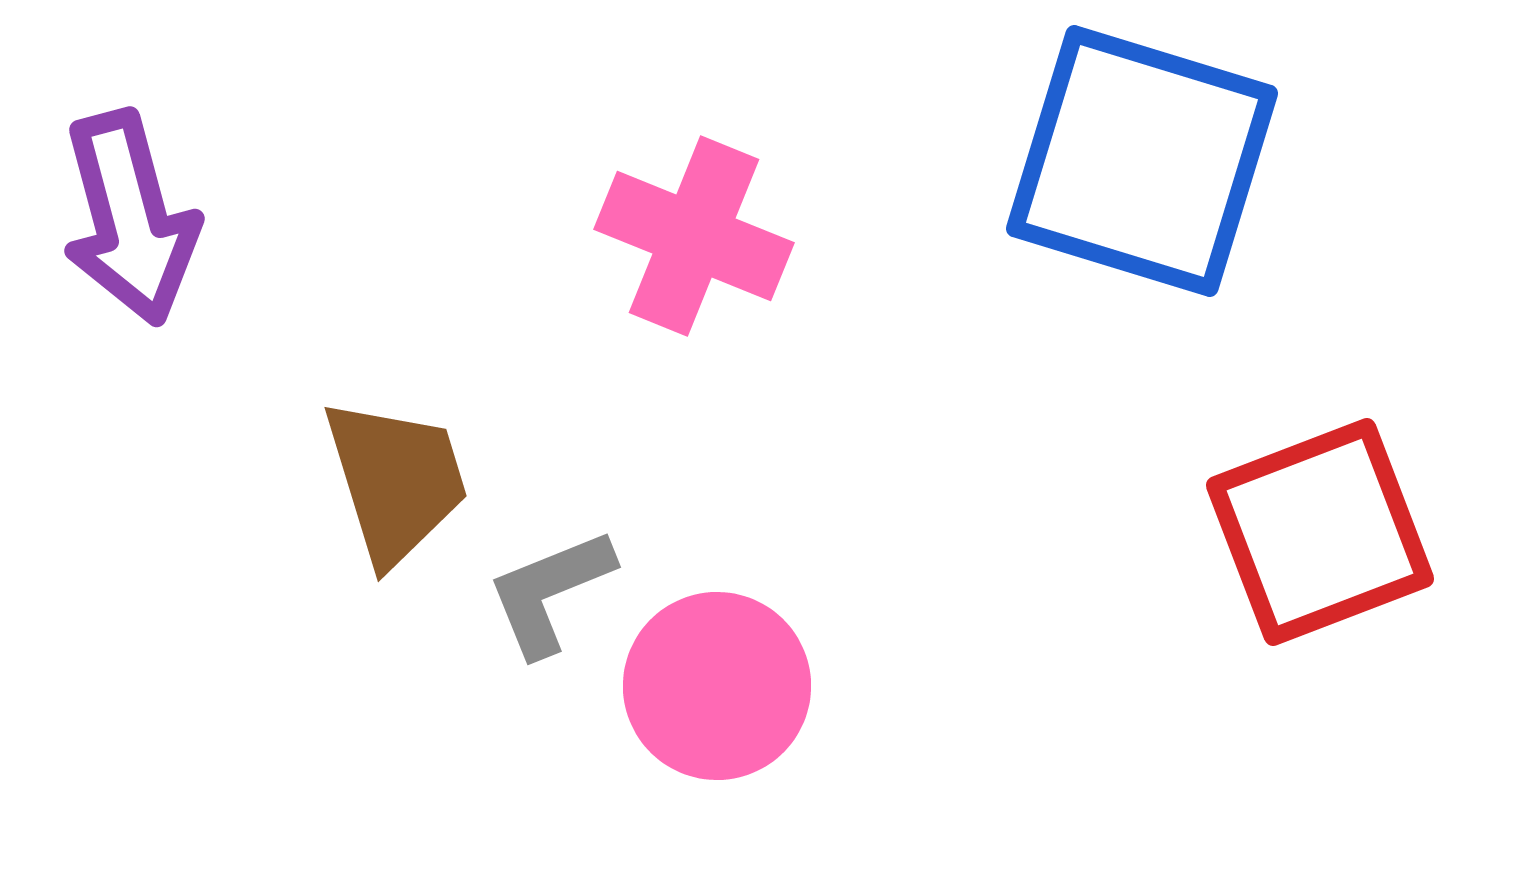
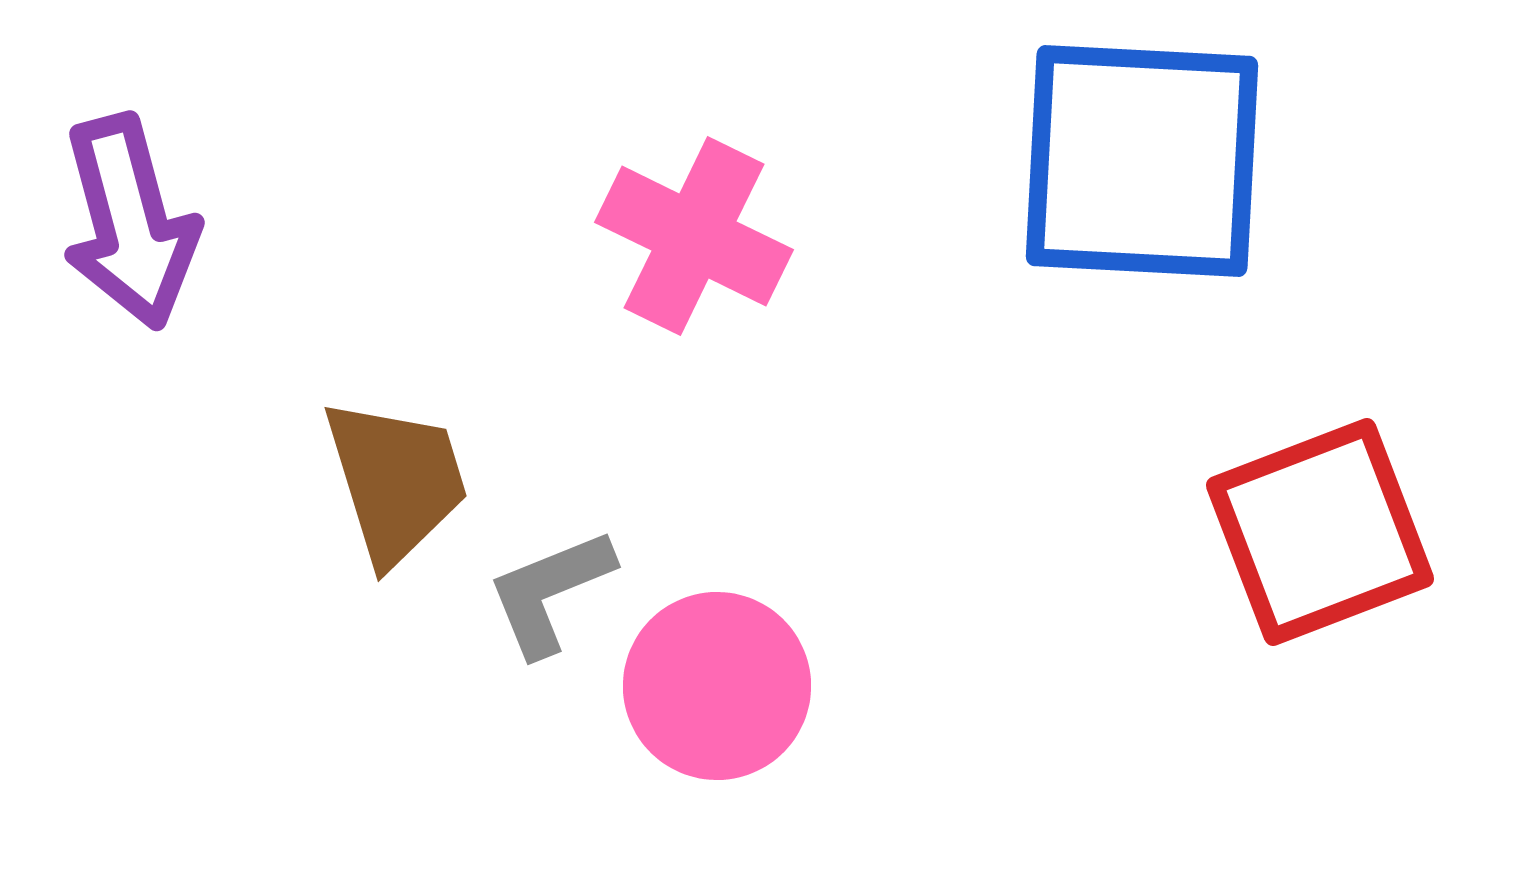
blue square: rotated 14 degrees counterclockwise
purple arrow: moved 4 px down
pink cross: rotated 4 degrees clockwise
